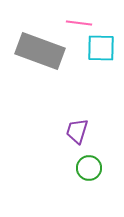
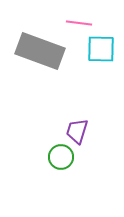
cyan square: moved 1 px down
green circle: moved 28 px left, 11 px up
